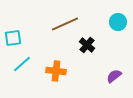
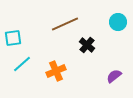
orange cross: rotated 30 degrees counterclockwise
